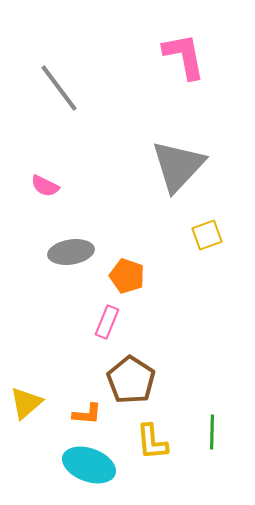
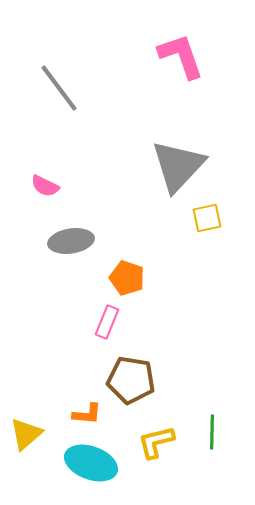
pink L-shape: moved 3 px left; rotated 8 degrees counterclockwise
yellow square: moved 17 px up; rotated 8 degrees clockwise
gray ellipse: moved 11 px up
orange pentagon: moved 2 px down
brown pentagon: rotated 24 degrees counterclockwise
yellow triangle: moved 31 px down
yellow L-shape: moved 4 px right; rotated 81 degrees clockwise
cyan ellipse: moved 2 px right, 2 px up
